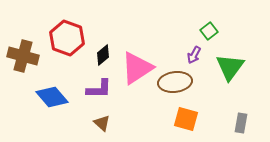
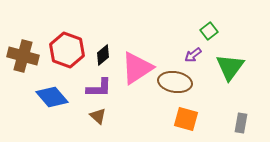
red hexagon: moved 12 px down
purple arrow: moved 1 px left; rotated 24 degrees clockwise
brown ellipse: rotated 16 degrees clockwise
purple L-shape: moved 1 px up
brown triangle: moved 4 px left, 7 px up
